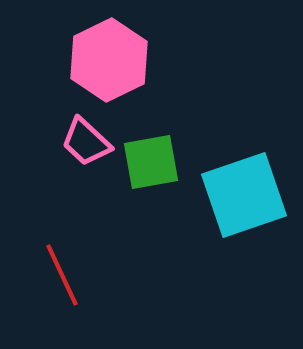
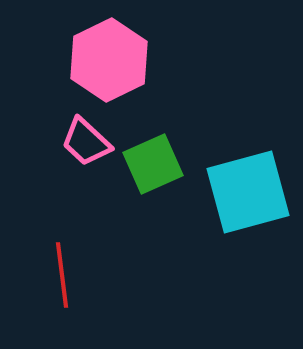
green square: moved 2 px right, 2 px down; rotated 14 degrees counterclockwise
cyan square: moved 4 px right, 3 px up; rotated 4 degrees clockwise
red line: rotated 18 degrees clockwise
